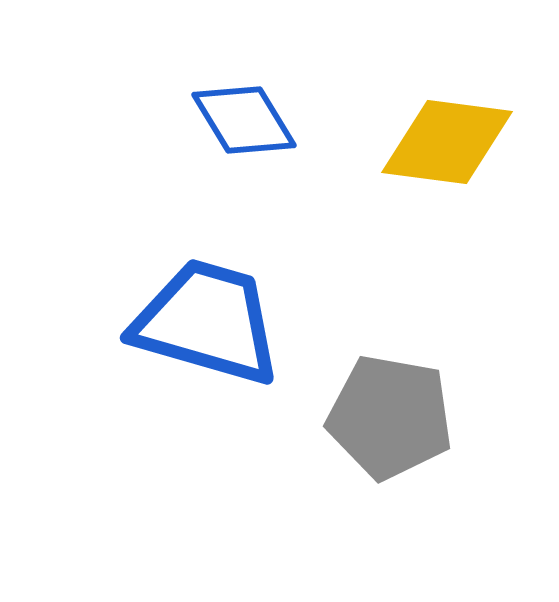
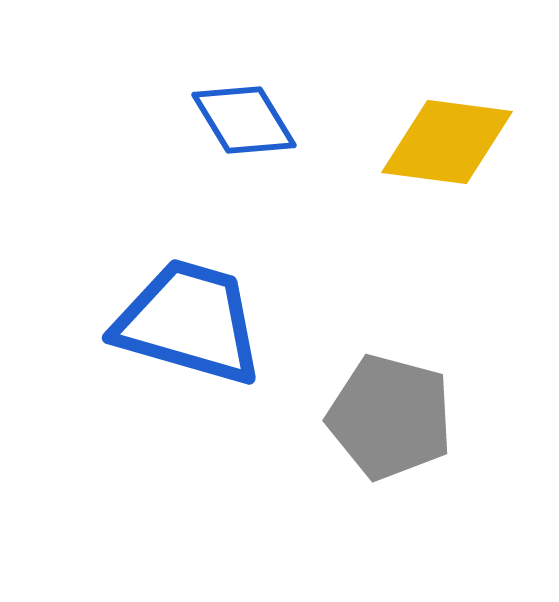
blue trapezoid: moved 18 px left
gray pentagon: rotated 5 degrees clockwise
